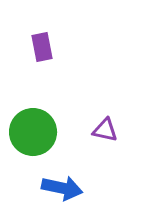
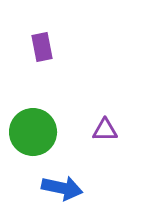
purple triangle: rotated 12 degrees counterclockwise
